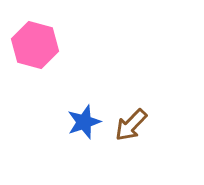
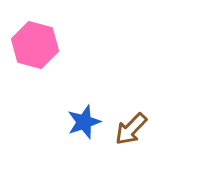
brown arrow: moved 4 px down
